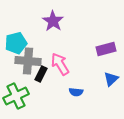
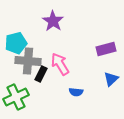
green cross: moved 1 px down
